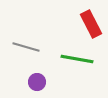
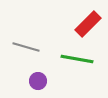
red rectangle: moved 3 px left; rotated 72 degrees clockwise
purple circle: moved 1 px right, 1 px up
